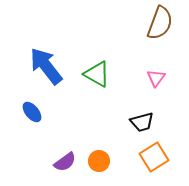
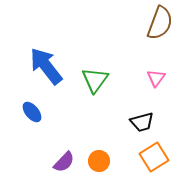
green triangle: moved 2 px left, 6 px down; rotated 36 degrees clockwise
purple semicircle: moved 1 px left; rotated 10 degrees counterclockwise
